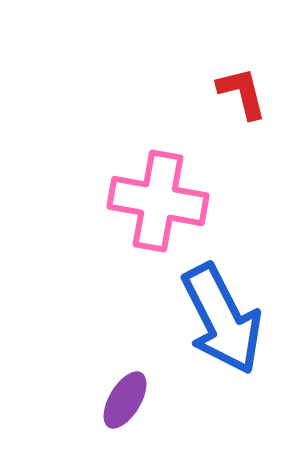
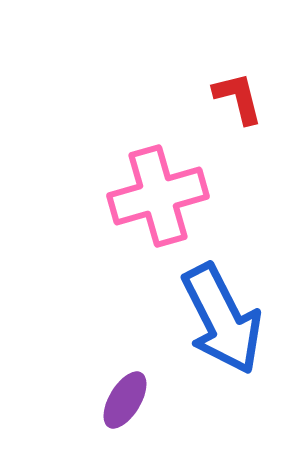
red L-shape: moved 4 px left, 5 px down
pink cross: moved 5 px up; rotated 26 degrees counterclockwise
